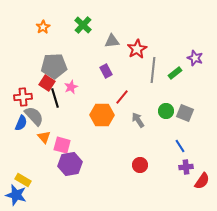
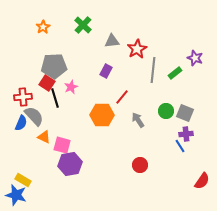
purple rectangle: rotated 56 degrees clockwise
orange triangle: rotated 24 degrees counterclockwise
purple cross: moved 33 px up
